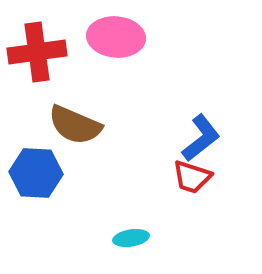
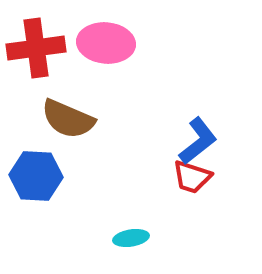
pink ellipse: moved 10 px left, 6 px down
red cross: moved 1 px left, 4 px up
brown semicircle: moved 7 px left, 6 px up
blue L-shape: moved 3 px left, 3 px down
blue hexagon: moved 3 px down
